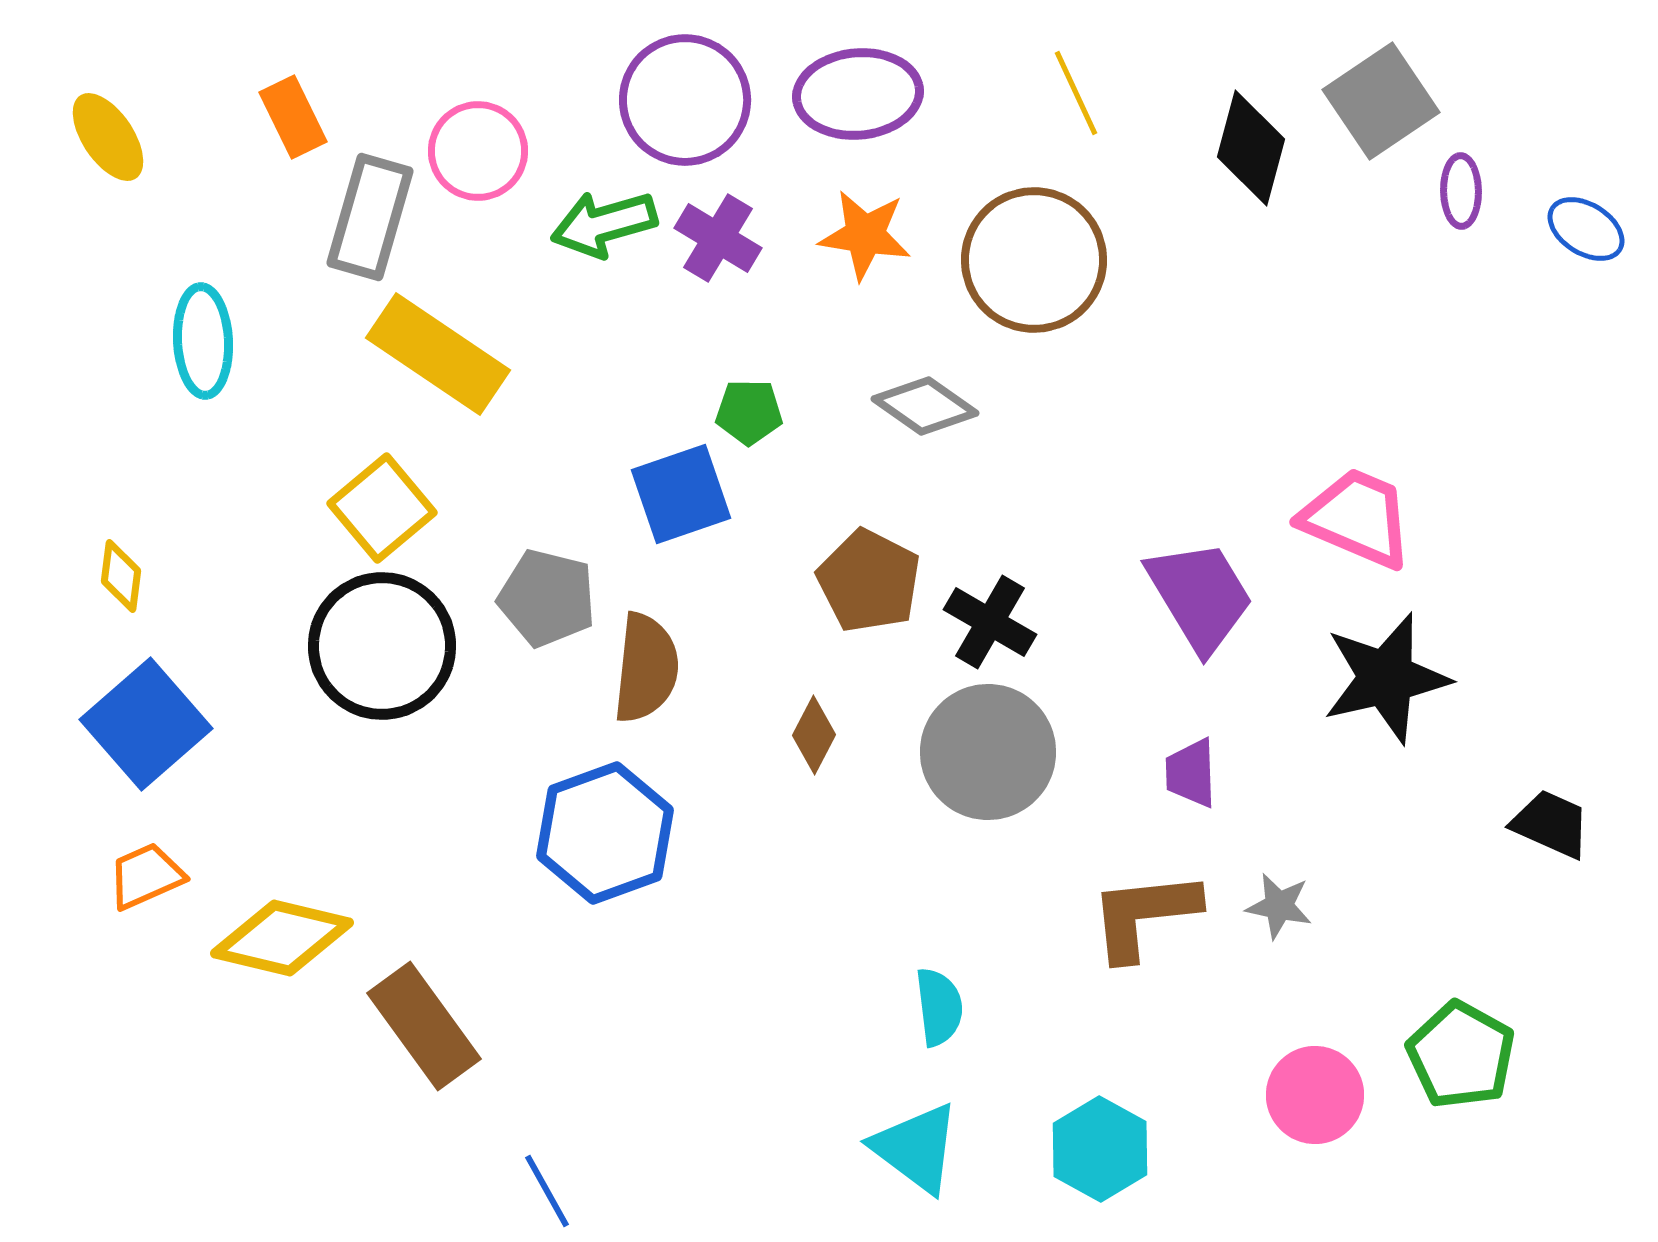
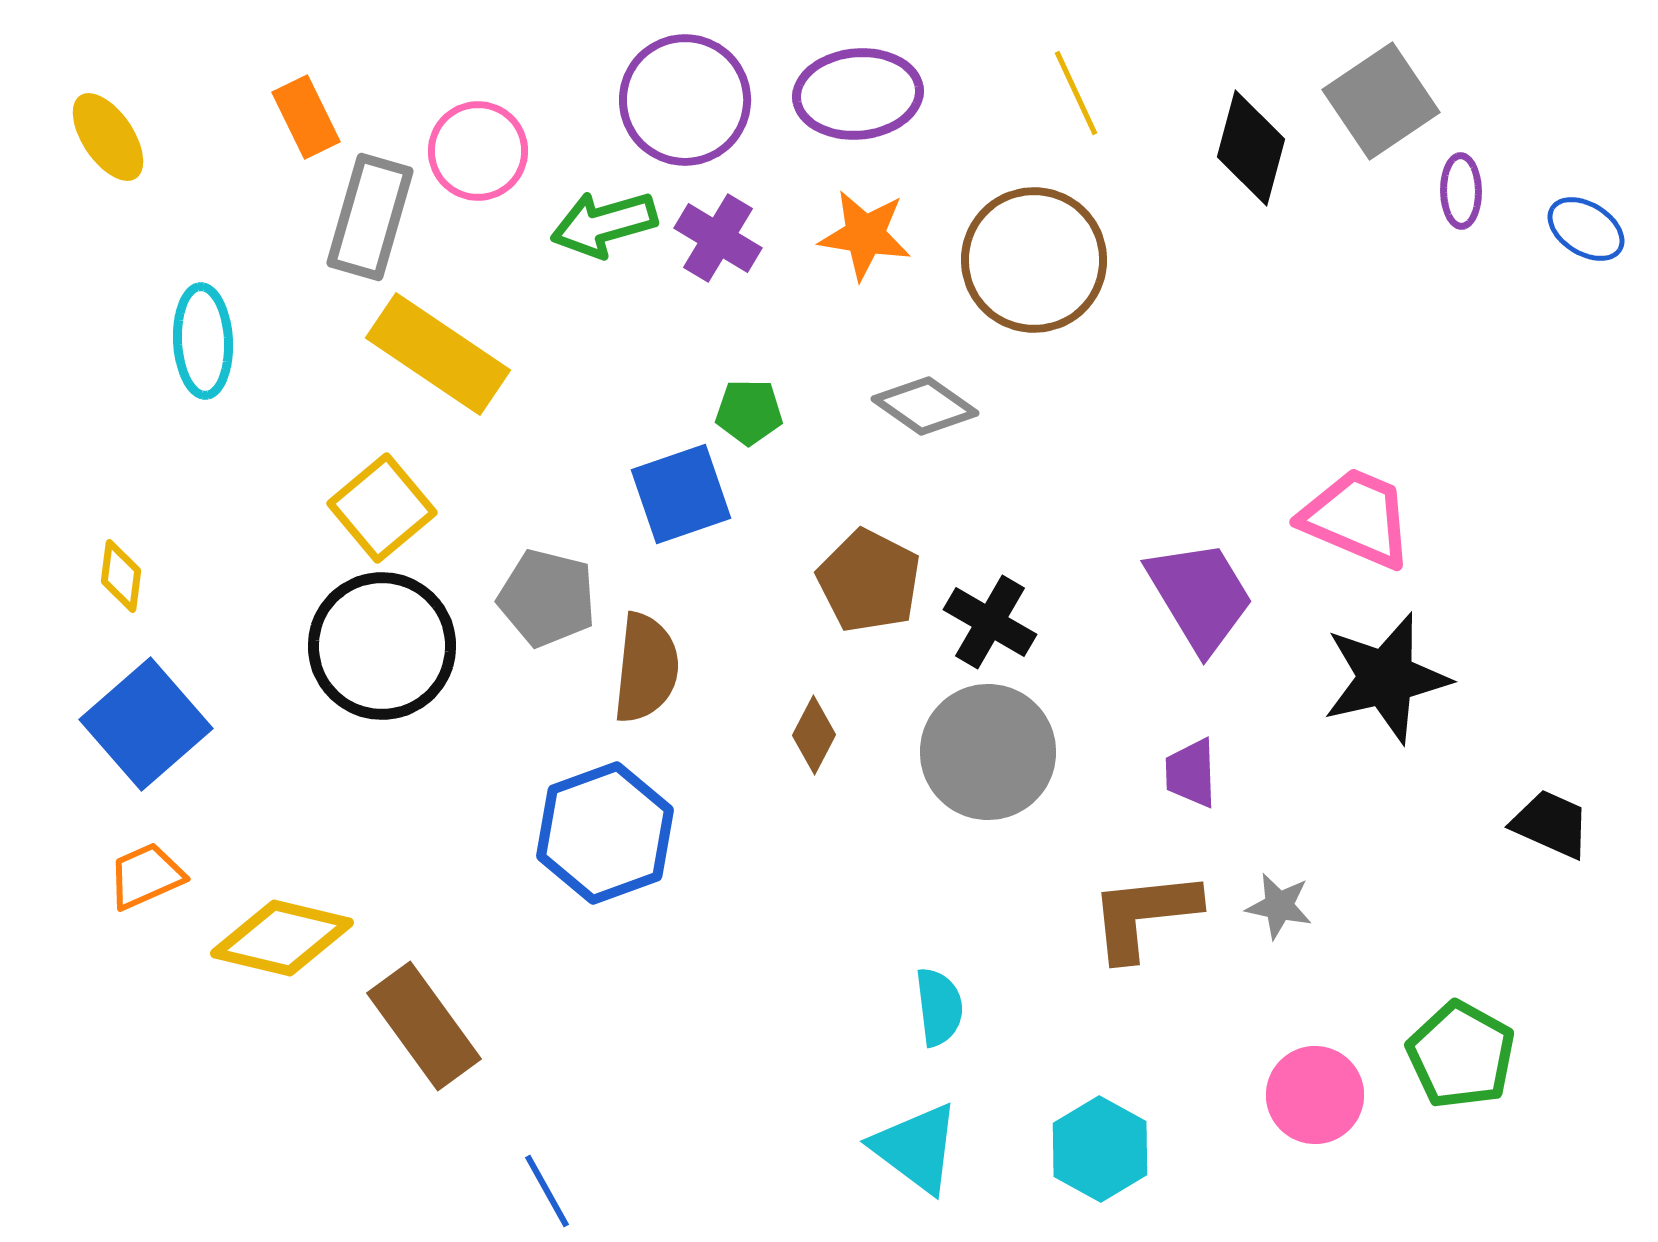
orange rectangle at (293, 117): moved 13 px right
